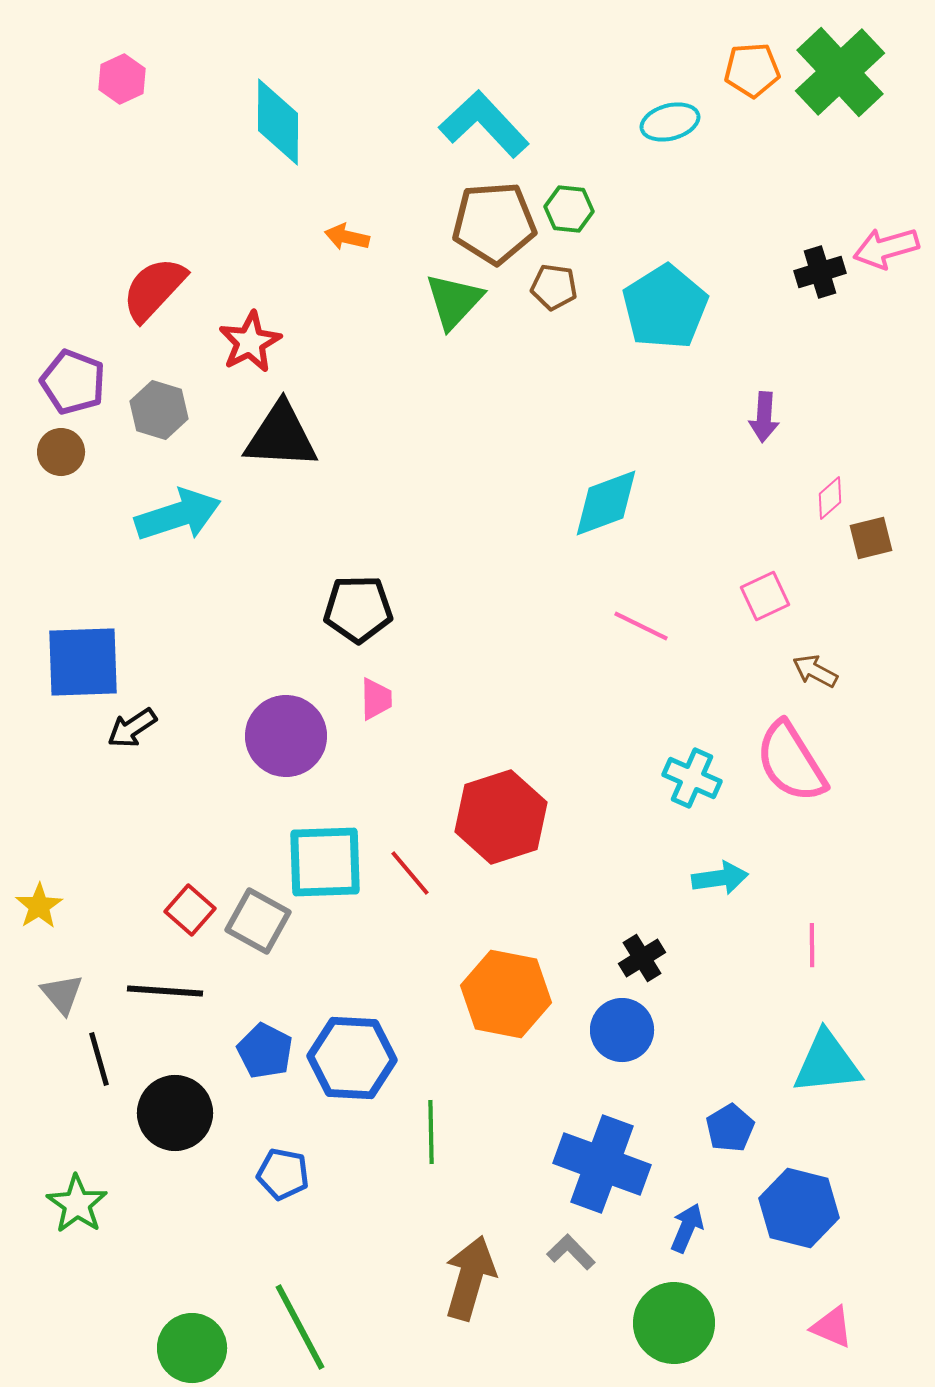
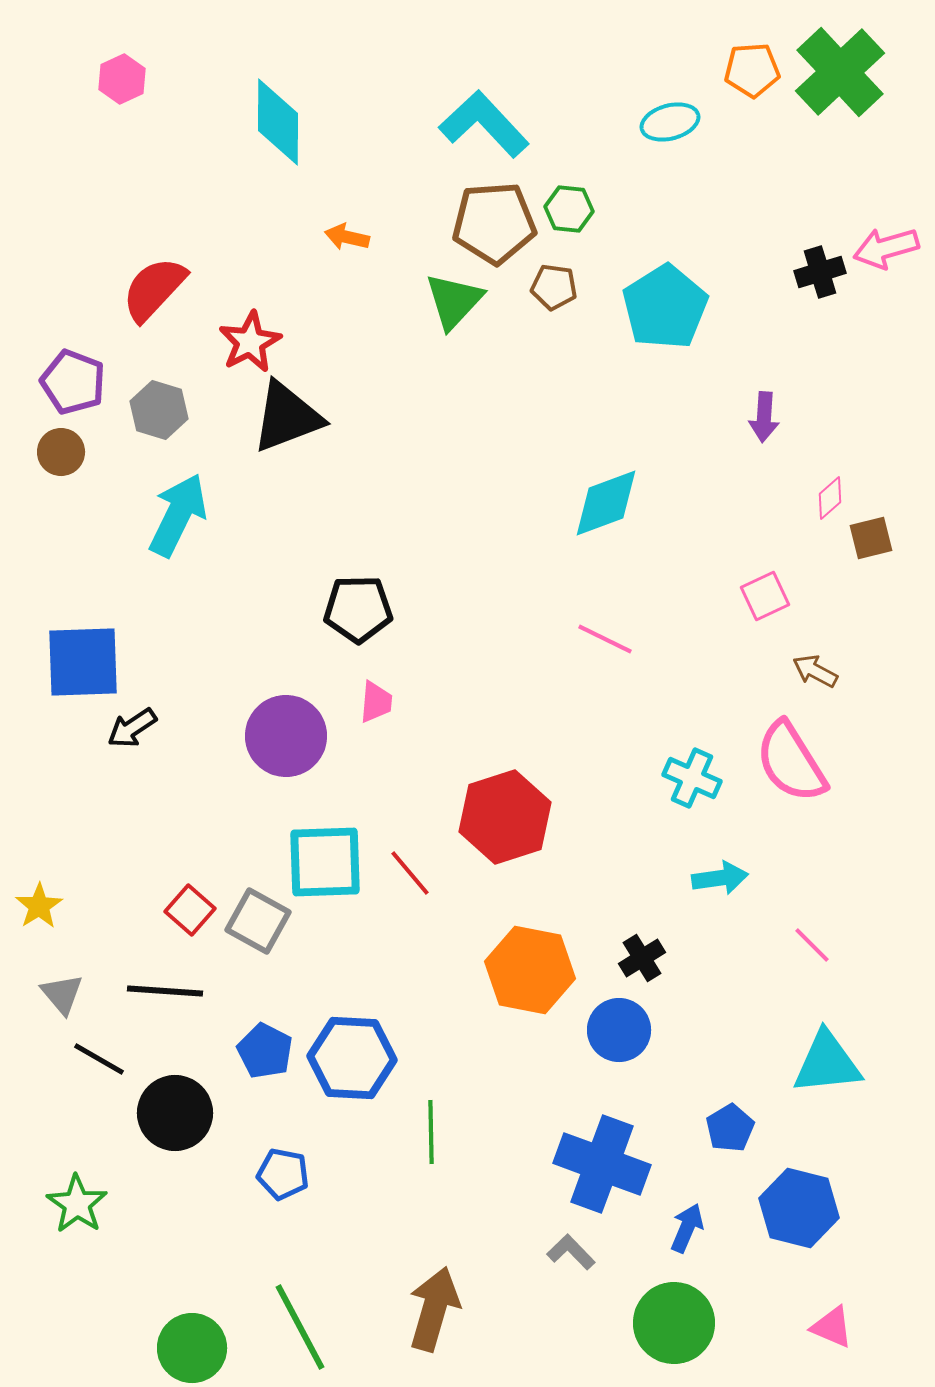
black triangle at (281, 436): moved 6 px right, 19 px up; rotated 24 degrees counterclockwise
cyan arrow at (178, 515): rotated 46 degrees counterclockwise
pink line at (641, 626): moved 36 px left, 13 px down
pink trapezoid at (376, 699): moved 3 px down; rotated 6 degrees clockwise
red hexagon at (501, 817): moved 4 px right
pink line at (812, 945): rotated 45 degrees counterclockwise
orange hexagon at (506, 994): moved 24 px right, 24 px up
blue circle at (622, 1030): moved 3 px left
black line at (99, 1059): rotated 44 degrees counterclockwise
brown arrow at (470, 1278): moved 36 px left, 31 px down
